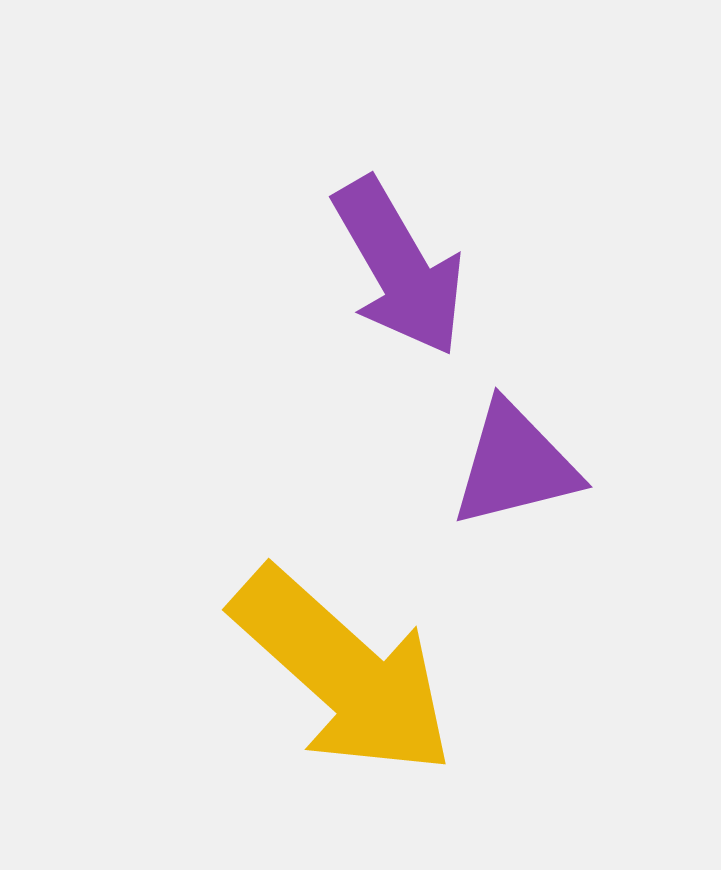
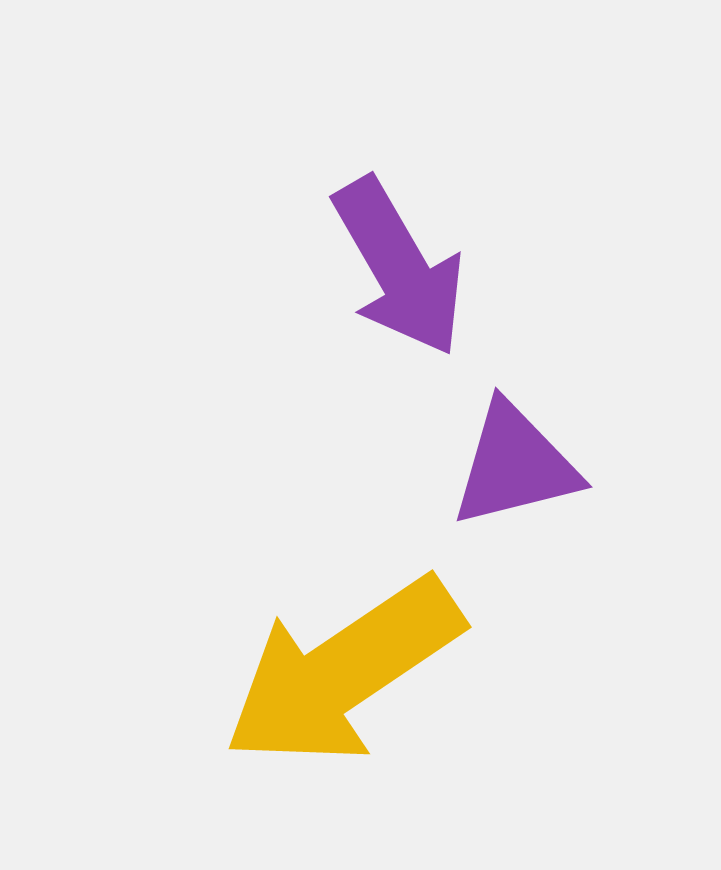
yellow arrow: rotated 104 degrees clockwise
